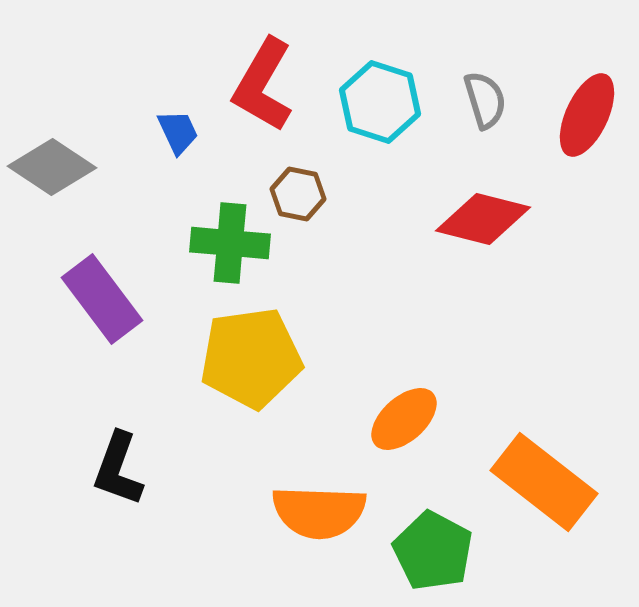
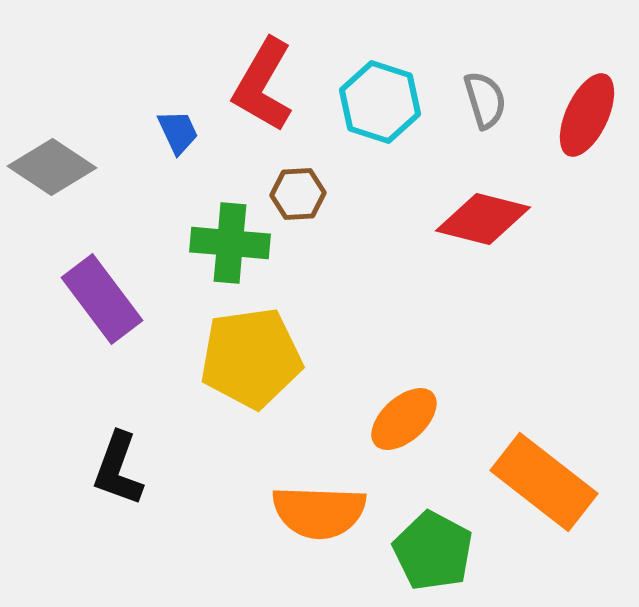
brown hexagon: rotated 14 degrees counterclockwise
